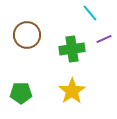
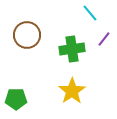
purple line: rotated 28 degrees counterclockwise
green pentagon: moved 5 px left, 6 px down
